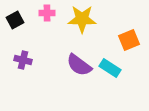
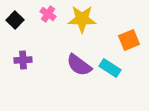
pink cross: moved 1 px right, 1 px down; rotated 35 degrees clockwise
black square: rotated 18 degrees counterclockwise
purple cross: rotated 18 degrees counterclockwise
